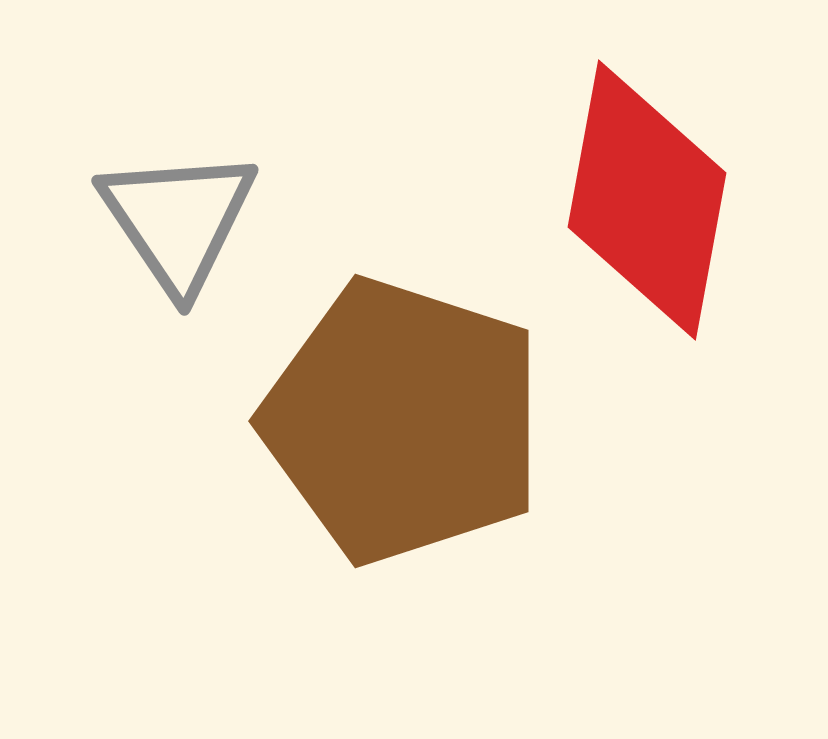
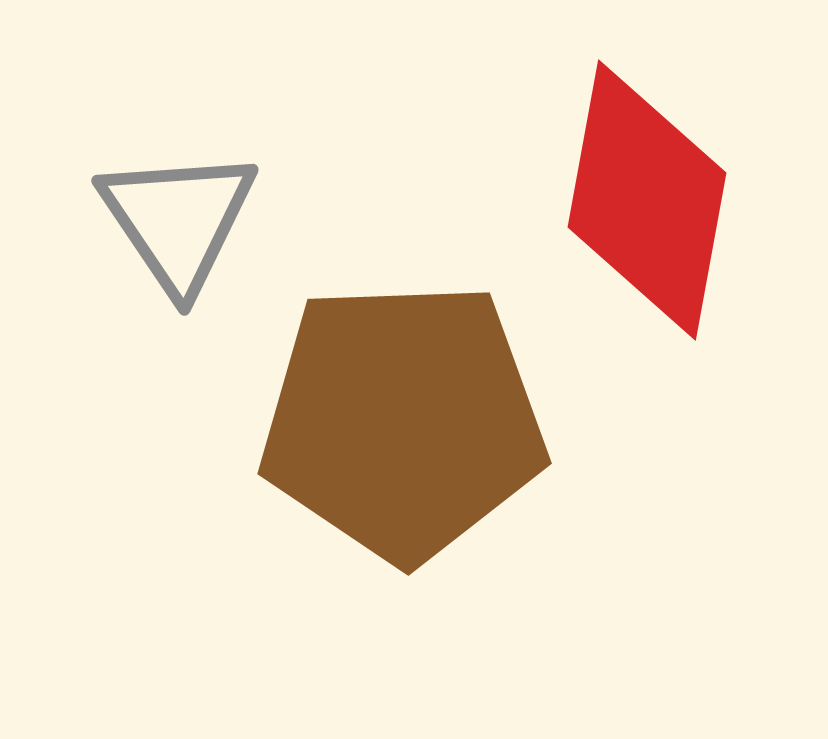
brown pentagon: rotated 20 degrees counterclockwise
